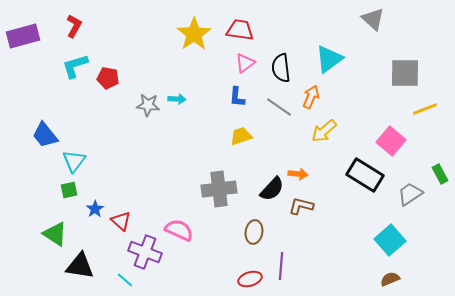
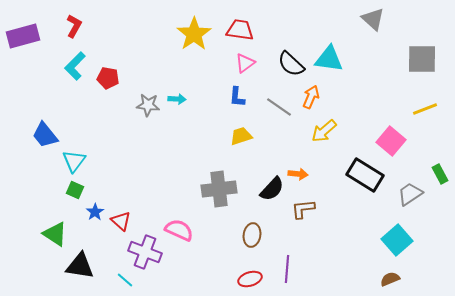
cyan triangle at (329, 59): rotated 44 degrees clockwise
cyan L-shape at (75, 66): rotated 28 degrees counterclockwise
black semicircle at (281, 68): moved 10 px right, 4 px up; rotated 40 degrees counterclockwise
gray square at (405, 73): moved 17 px right, 14 px up
green square at (69, 190): moved 6 px right; rotated 36 degrees clockwise
brown L-shape at (301, 206): moved 2 px right, 3 px down; rotated 20 degrees counterclockwise
blue star at (95, 209): moved 3 px down
brown ellipse at (254, 232): moved 2 px left, 3 px down
cyan square at (390, 240): moved 7 px right
purple line at (281, 266): moved 6 px right, 3 px down
